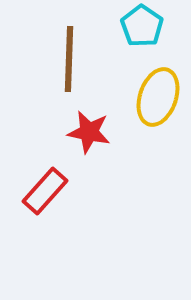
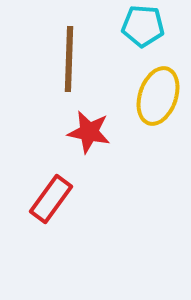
cyan pentagon: moved 1 px right; rotated 30 degrees counterclockwise
yellow ellipse: moved 1 px up
red rectangle: moved 6 px right, 8 px down; rotated 6 degrees counterclockwise
